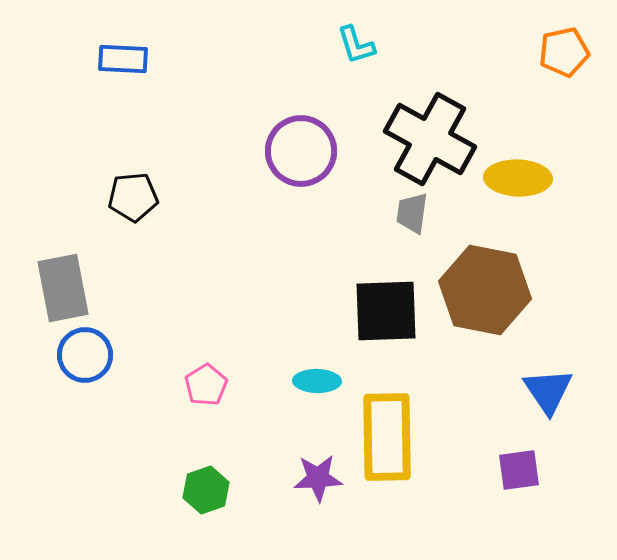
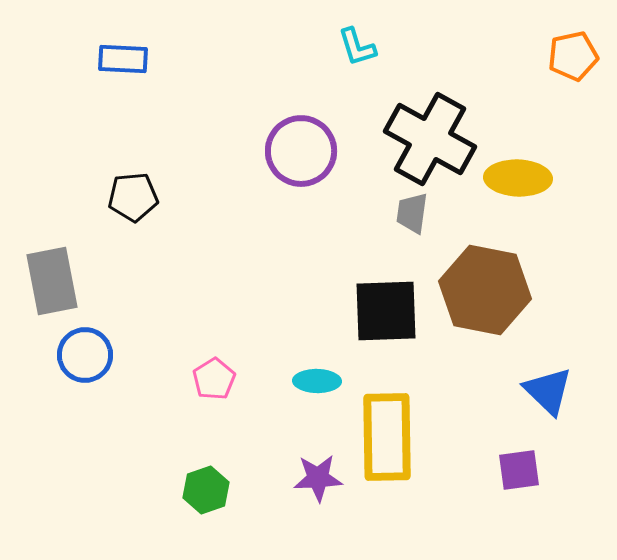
cyan L-shape: moved 1 px right, 2 px down
orange pentagon: moved 9 px right, 4 px down
gray rectangle: moved 11 px left, 7 px up
pink pentagon: moved 8 px right, 6 px up
blue triangle: rotated 12 degrees counterclockwise
